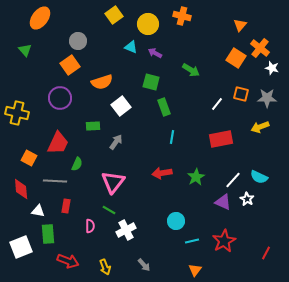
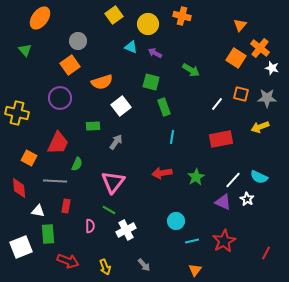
red diamond at (21, 189): moved 2 px left, 1 px up
